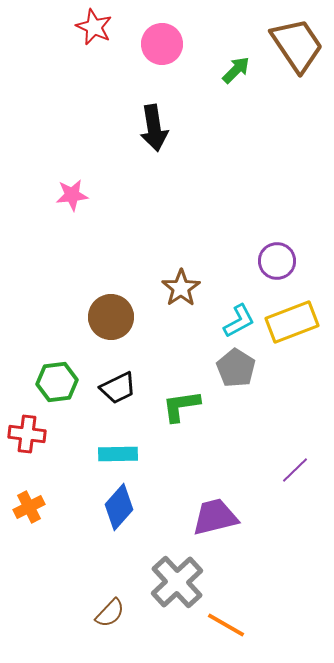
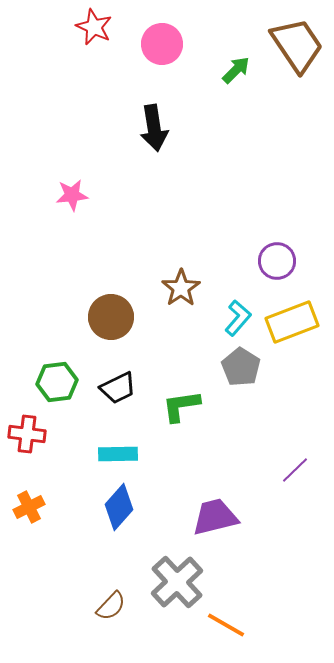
cyan L-shape: moved 1 px left, 3 px up; rotated 21 degrees counterclockwise
gray pentagon: moved 5 px right, 1 px up
brown semicircle: moved 1 px right, 7 px up
